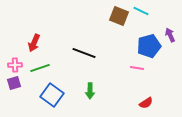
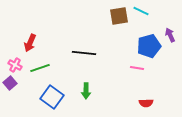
brown square: rotated 30 degrees counterclockwise
red arrow: moved 4 px left
black line: rotated 15 degrees counterclockwise
pink cross: rotated 32 degrees clockwise
purple square: moved 4 px left; rotated 24 degrees counterclockwise
green arrow: moved 4 px left
blue square: moved 2 px down
red semicircle: rotated 32 degrees clockwise
